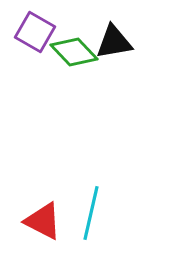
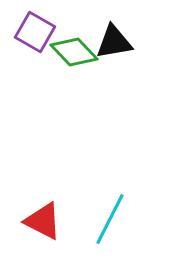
cyan line: moved 19 px right, 6 px down; rotated 14 degrees clockwise
